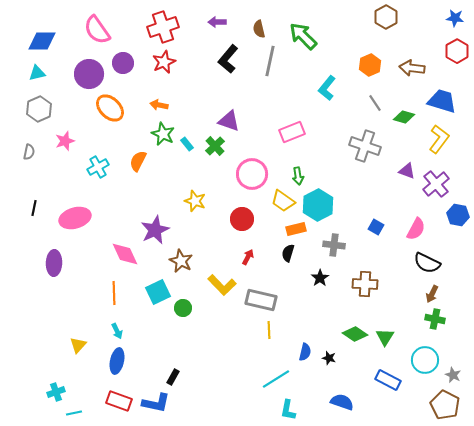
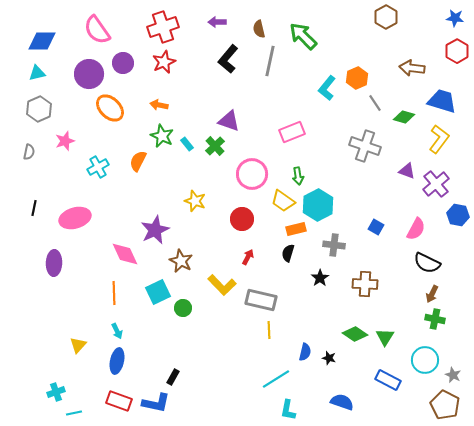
orange hexagon at (370, 65): moved 13 px left, 13 px down
green star at (163, 134): moved 1 px left, 2 px down
